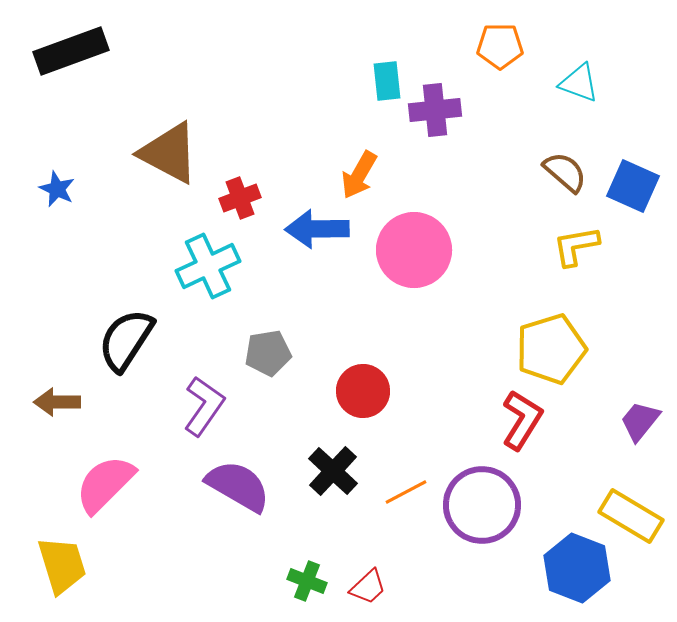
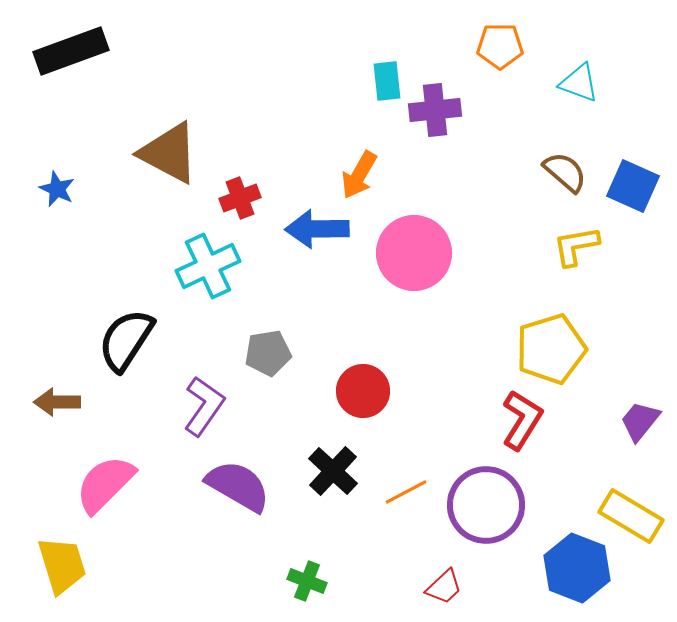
pink circle: moved 3 px down
purple circle: moved 4 px right
red trapezoid: moved 76 px right
